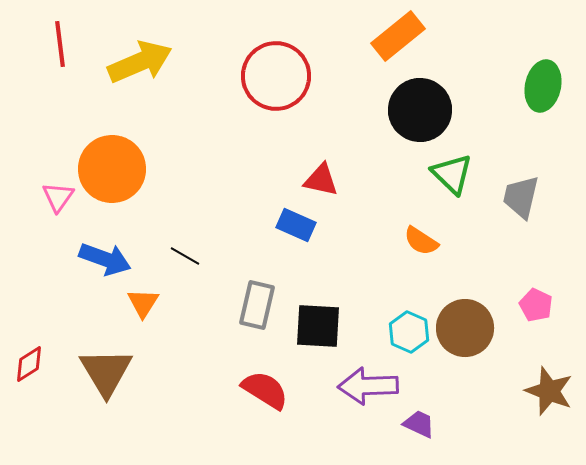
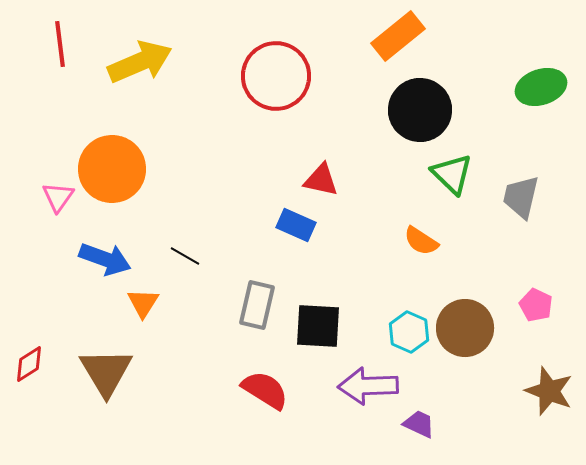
green ellipse: moved 2 px left, 1 px down; rotated 60 degrees clockwise
